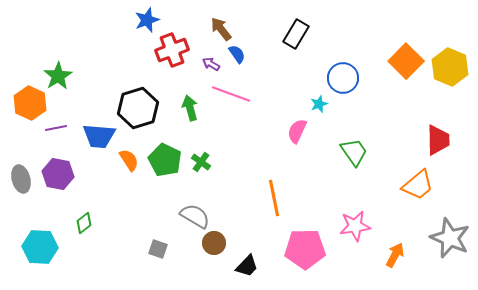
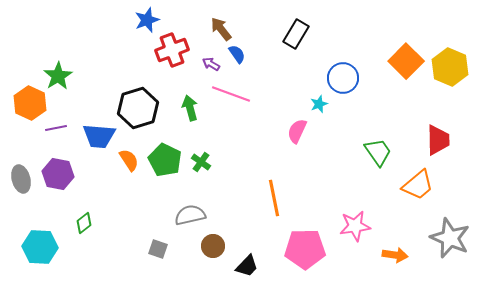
green trapezoid: moved 24 px right
gray semicircle: moved 5 px left, 1 px up; rotated 44 degrees counterclockwise
brown circle: moved 1 px left, 3 px down
orange arrow: rotated 70 degrees clockwise
